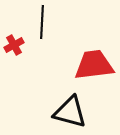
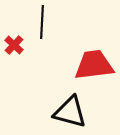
red cross: rotated 18 degrees counterclockwise
